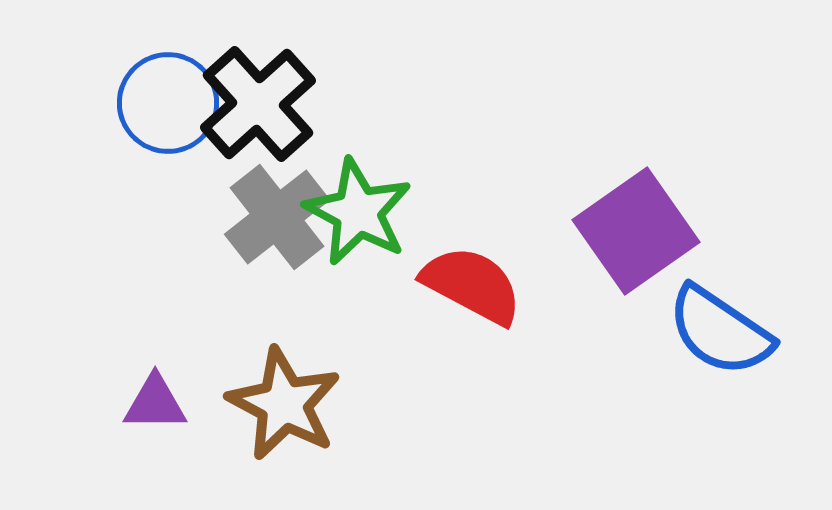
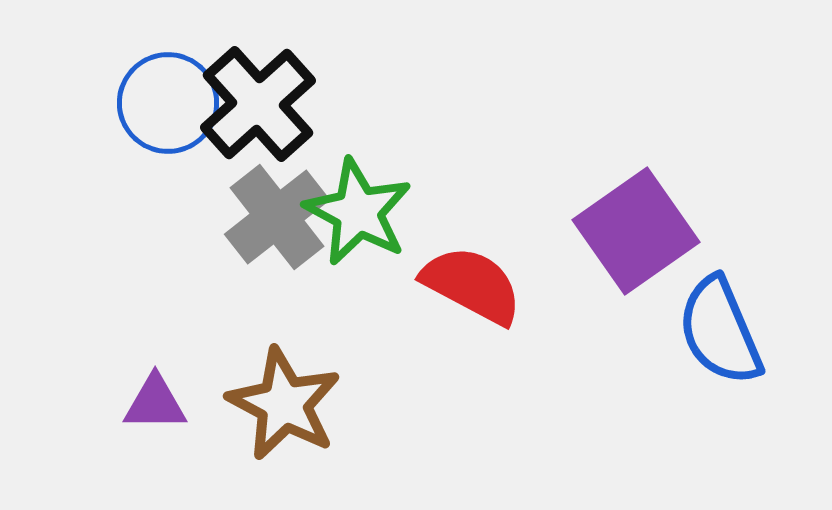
blue semicircle: rotated 33 degrees clockwise
